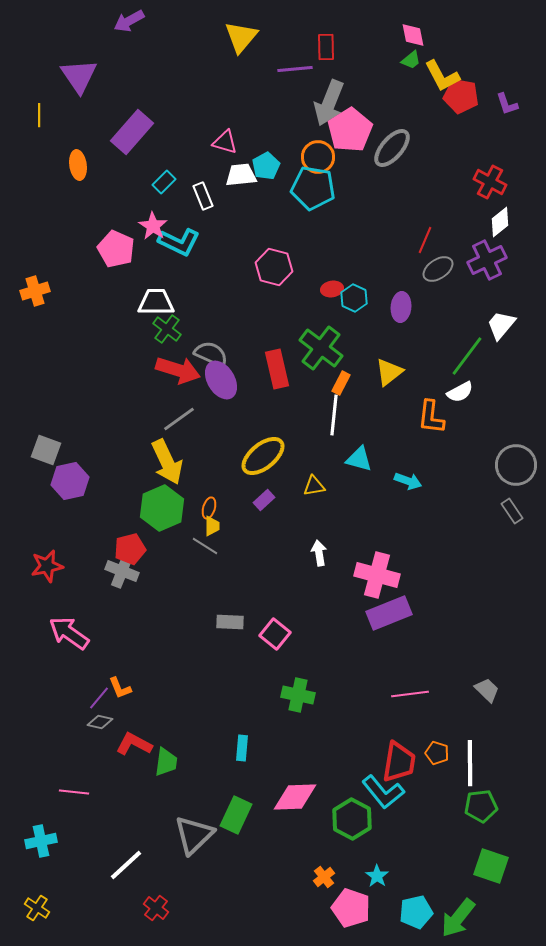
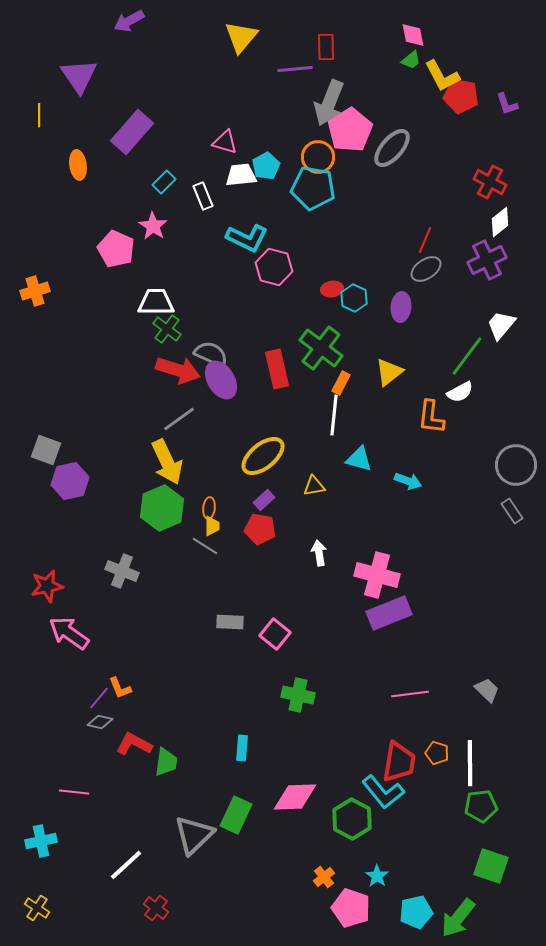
cyan L-shape at (179, 242): moved 68 px right, 4 px up
gray ellipse at (438, 269): moved 12 px left
orange ellipse at (209, 508): rotated 10 degrees counterclockwise
red pentagon at (130, 549): moved 130 px right, 20 px up; rotated 24 degrees clockwise
red star at (47, 566): moved 20 px down
